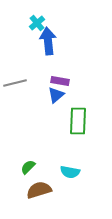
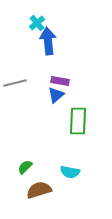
green semicircle: moved 3 px left
